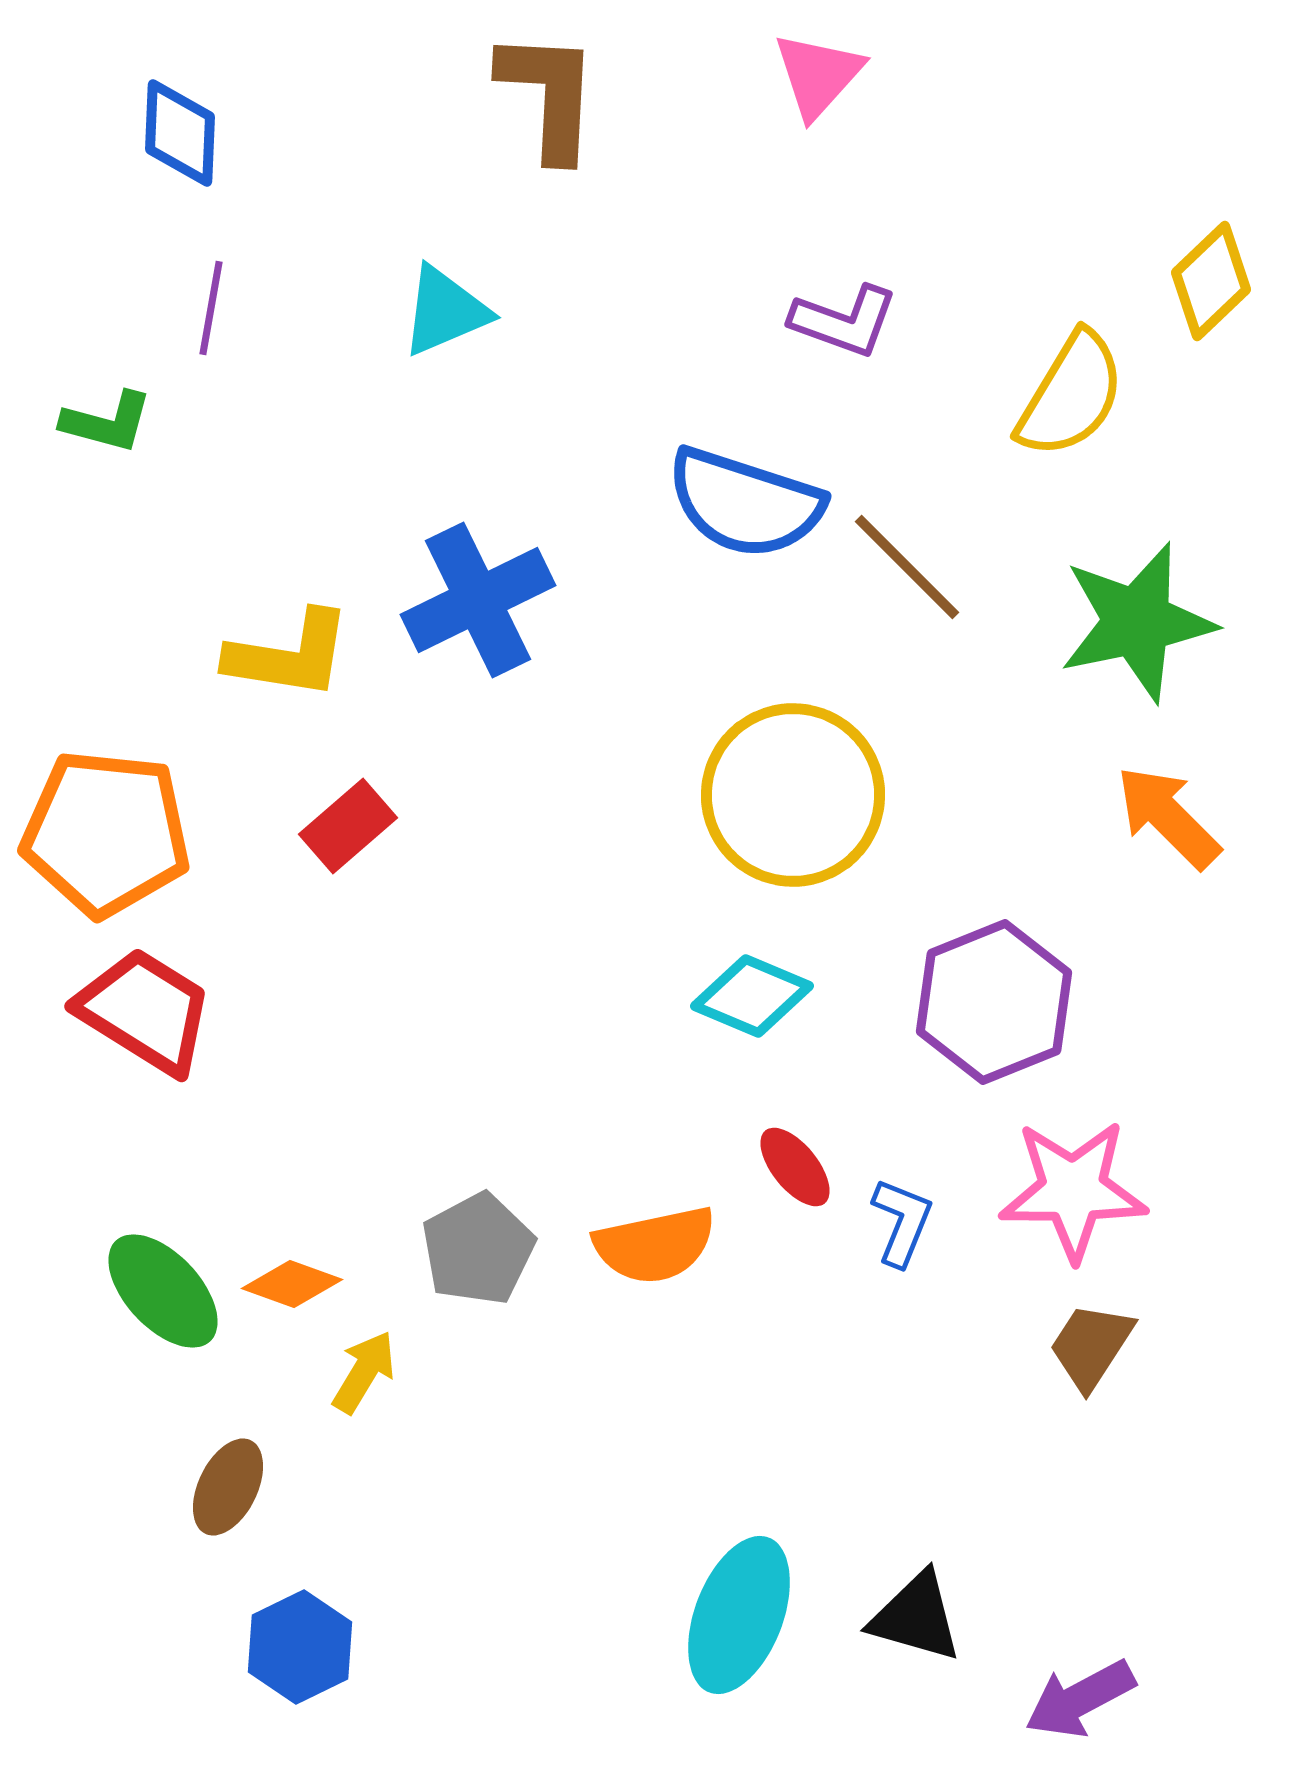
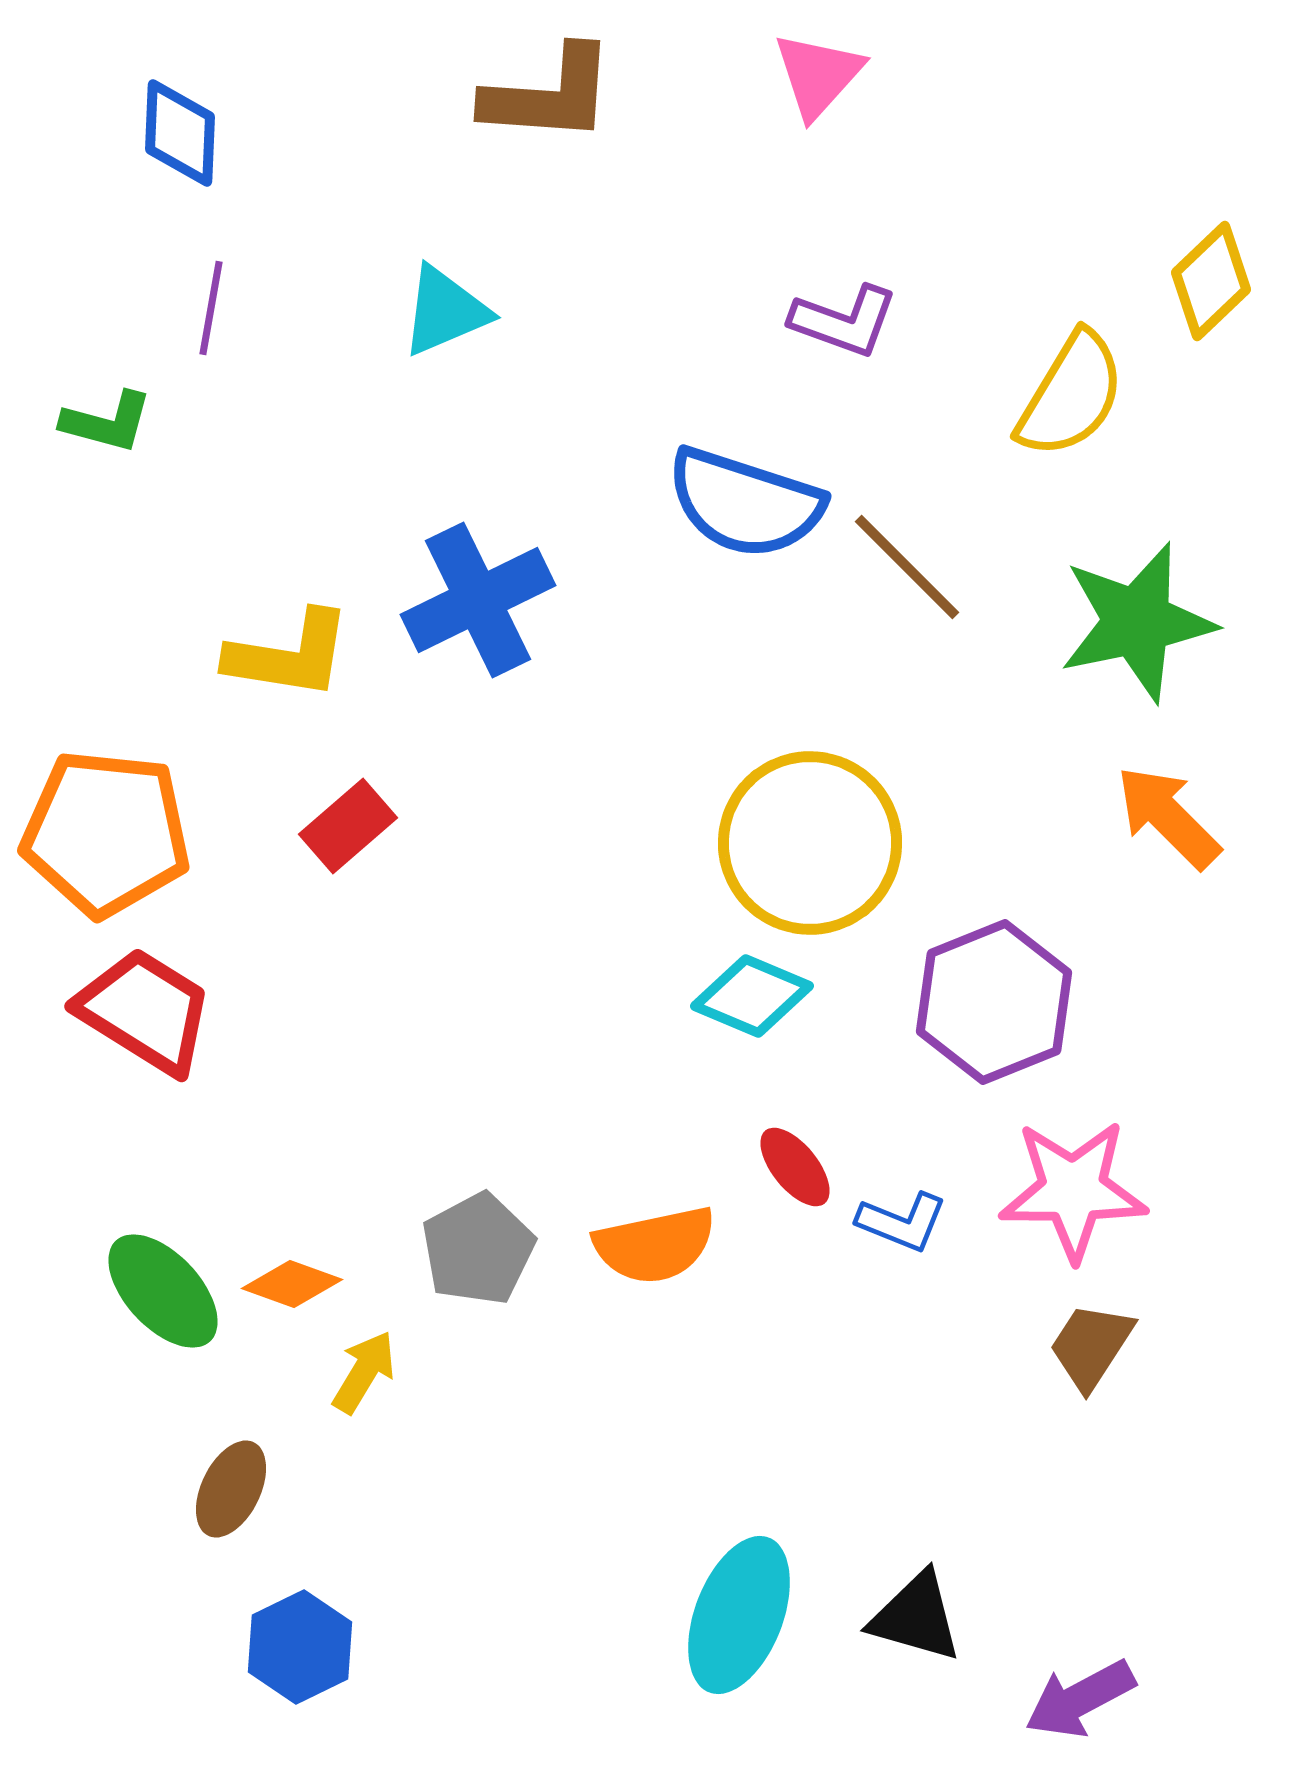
brown L-shape: rotated 91 degrees clockwise
yellow circle: moved 17 px right, 48 px down
blue L-shape: rotated 90 degrees clockwise
brown ellipse: moved 3 px right, 2 px down
